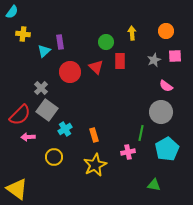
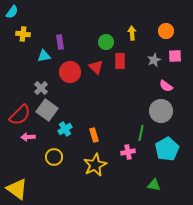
cyan triangle: moved 5 px down; rotated 32 degrees clockwise
gray circle: moved 1 px up
